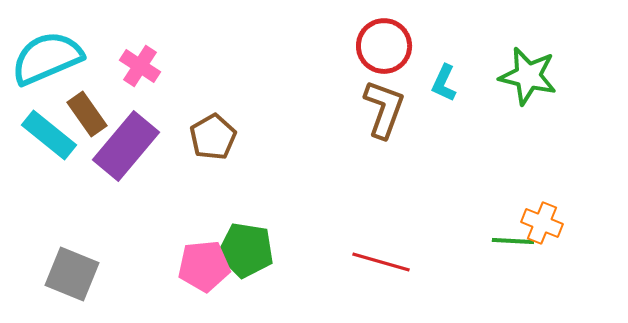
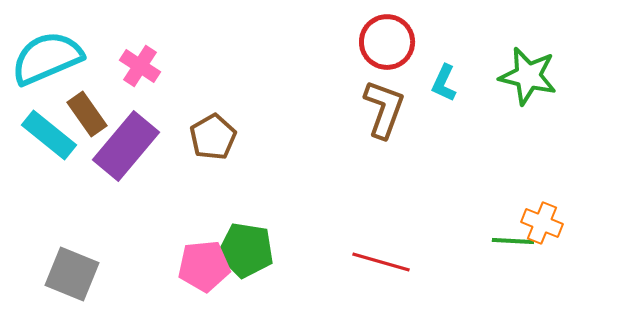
red circle: moved 3 px right, 4 px up
